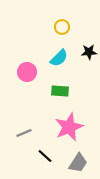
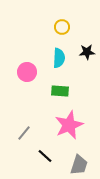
black star: moved 2 px left
cyan semicircle: rotated 42 degrees counterclockwise
pink star: moved 2 px up
gray line: rotated 28 degrees counterclockwise
gray trapezoid: moved 1 px right, 2 px down; rotated 15 degrees counterclockwise
